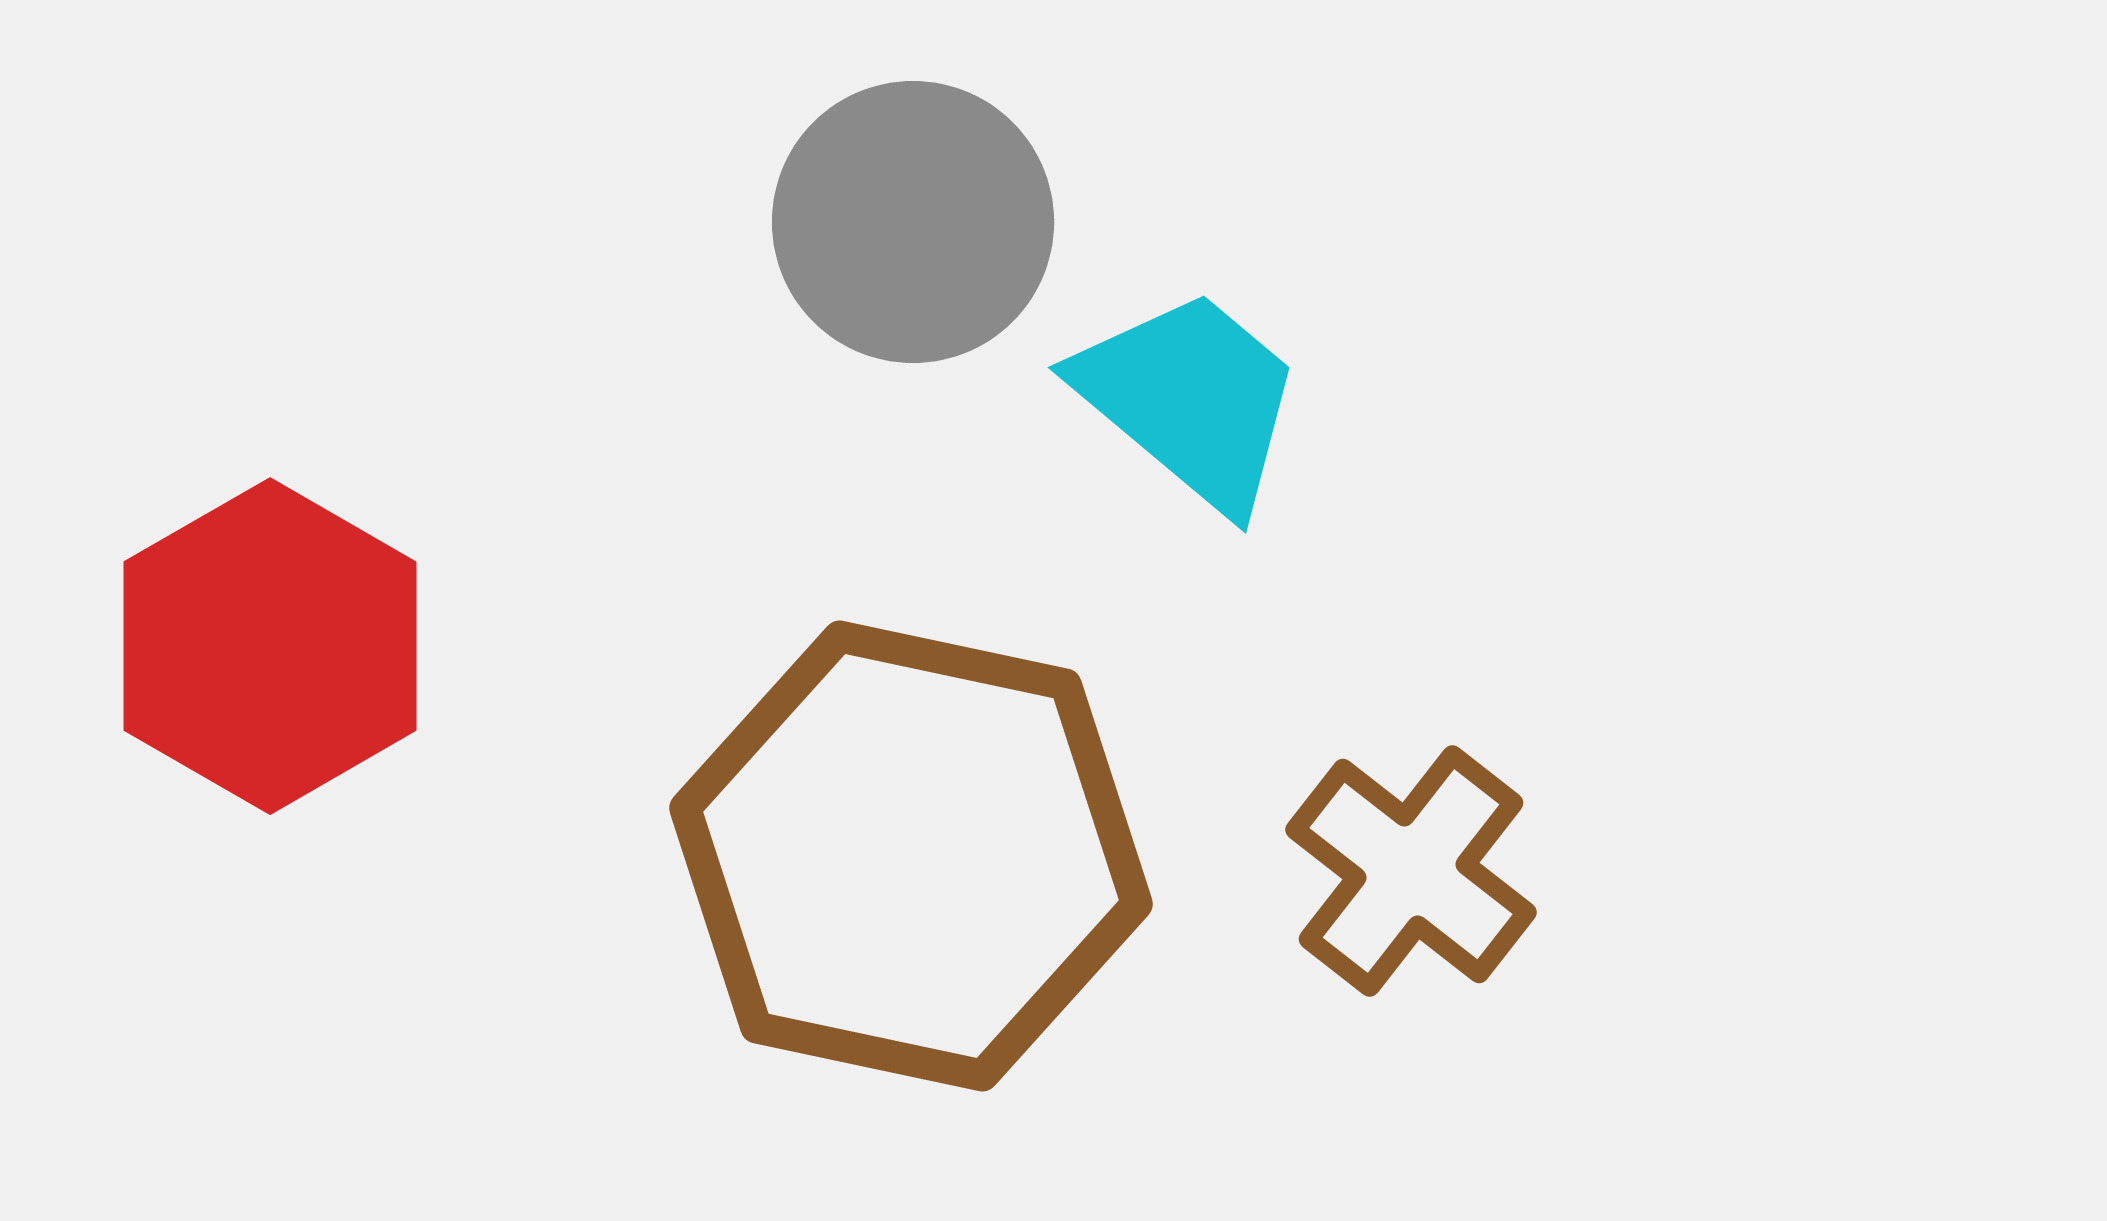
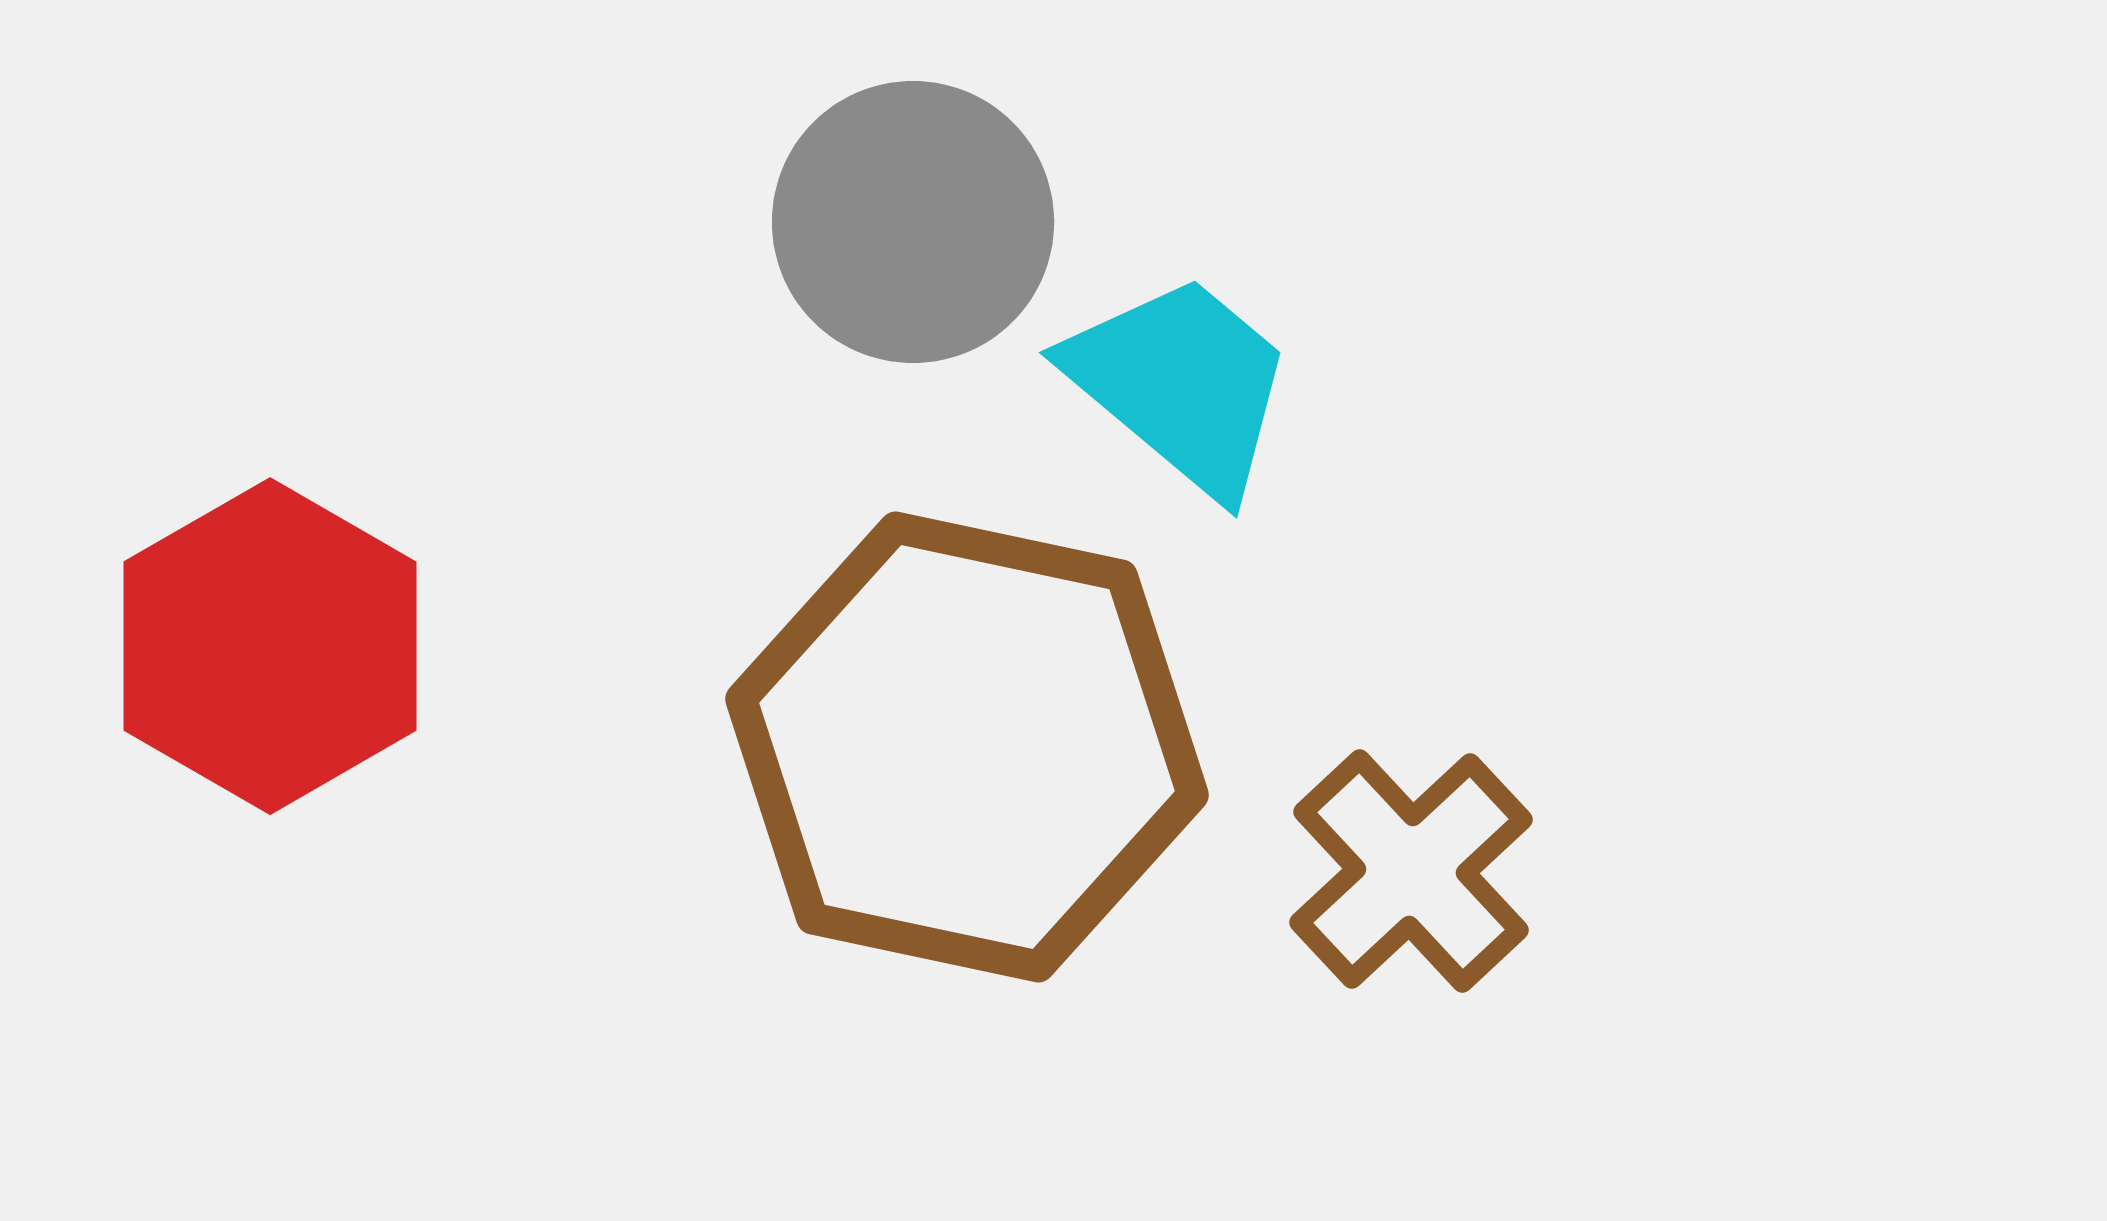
cyan trapezoid: moved 9 px left, 15 px up
brown hexagon: moved 56 px right, 109 px up
brown cross: rotated 9 degrees clockwise
